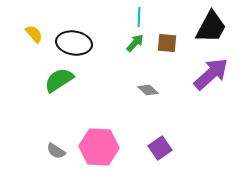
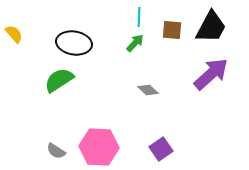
yellow semicircle: moved 20 px left
brown square: moved 5 px right, 13 px up
purple square: moved 1 px right, 1 px down
